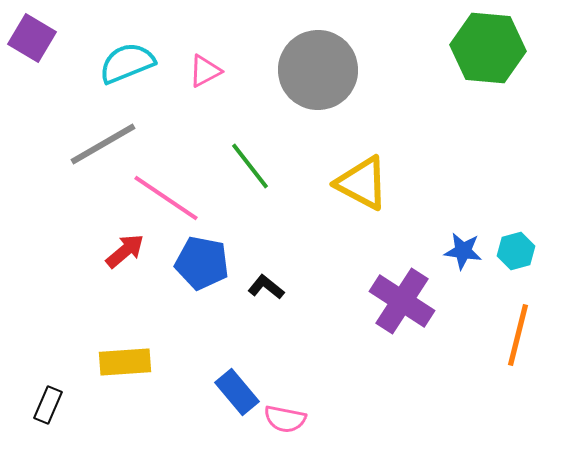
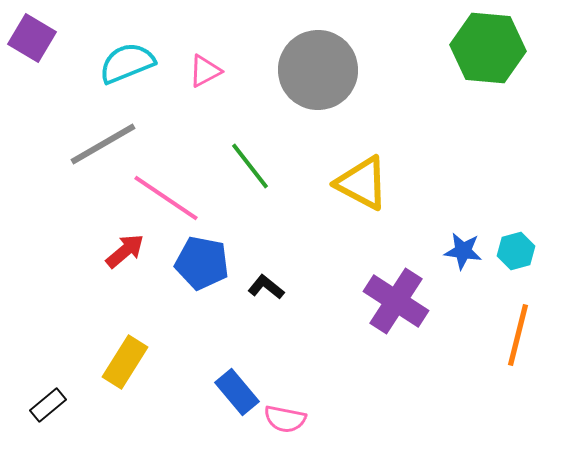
purple cross: moved 6 px left
yellow rectangle: rotated 54 degrees counterclockwise
black rectangle: rotated 27 degrees clockwise
